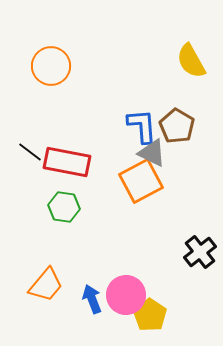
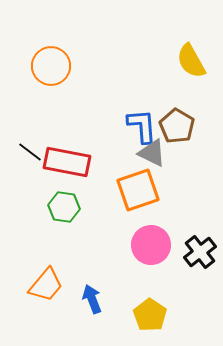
orange square: moved 3 px left, 9 px down; rotated 9 degrees clockwise
pink circle: moved 25 px right, 50 px up
